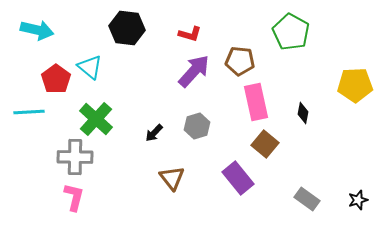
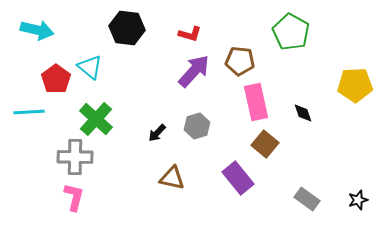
black diamond: rotated 30 degrees counterclockwise
black arrow: moved 3 px right
brown triangle: rotated 40 degrees counterclockwise
